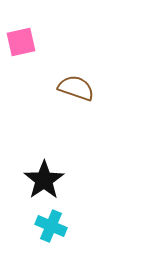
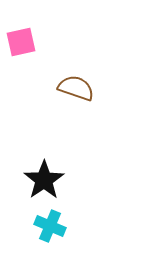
cyan cross: moved 1 px left
